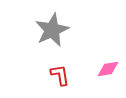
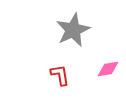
gray star: moved 21 px right
